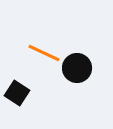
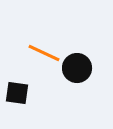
black square: rotated 25 degrees counterclockwise
